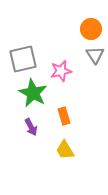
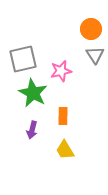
orange rectangle: moved 1 px left; rotated 18 degrees clockwise
purple arrow: moved 1 px right, 3 px down; rotated 42 degrees clockwise
